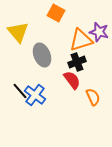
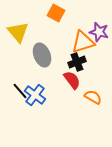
orange triangle: moved 2 px right, 2 px down
orange semicircle: rotated 36 degrees counterclockwise
